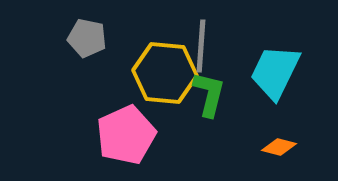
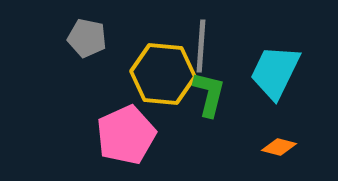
yellow hexagon: moved 2 px left, 1 px down
